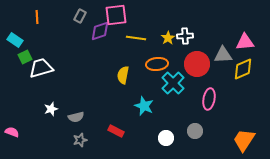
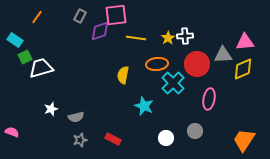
orange line: rotated 40 degrees clockwise
red rectangle: moved 3 px left, 8 px down
